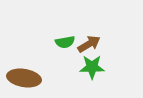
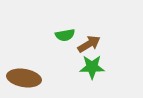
green semicircle: moved 7 px up
